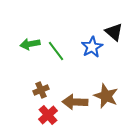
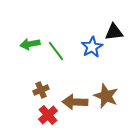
black triangle: rotated 48 degrees counterclockwise
